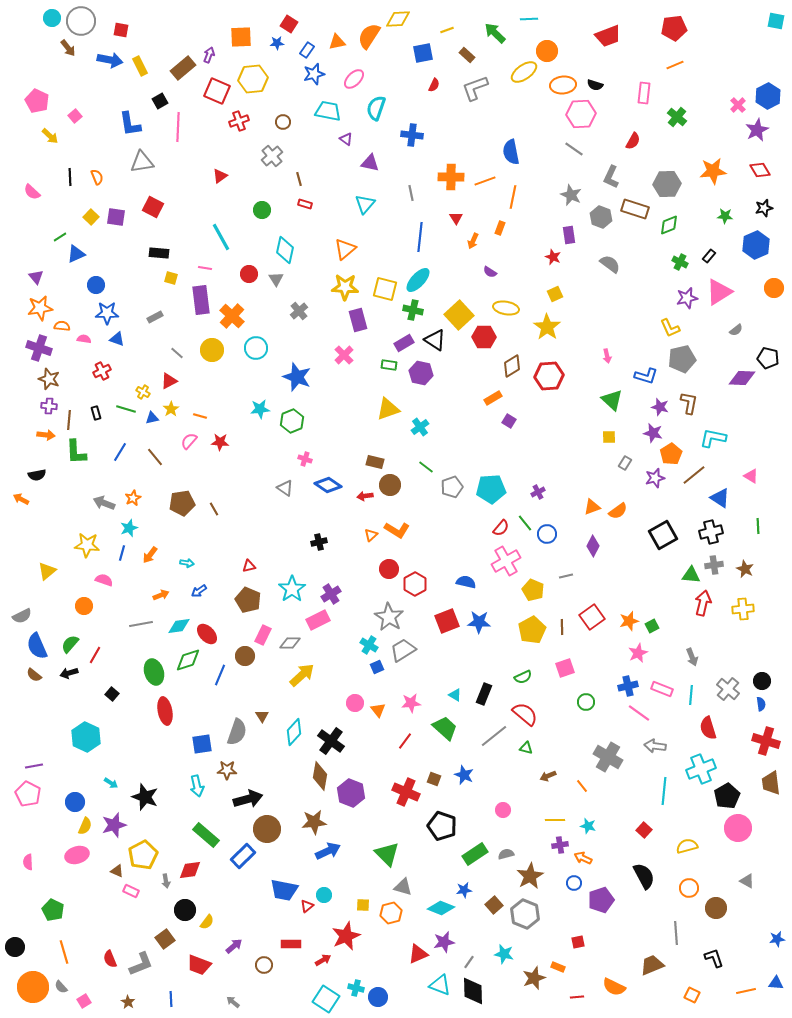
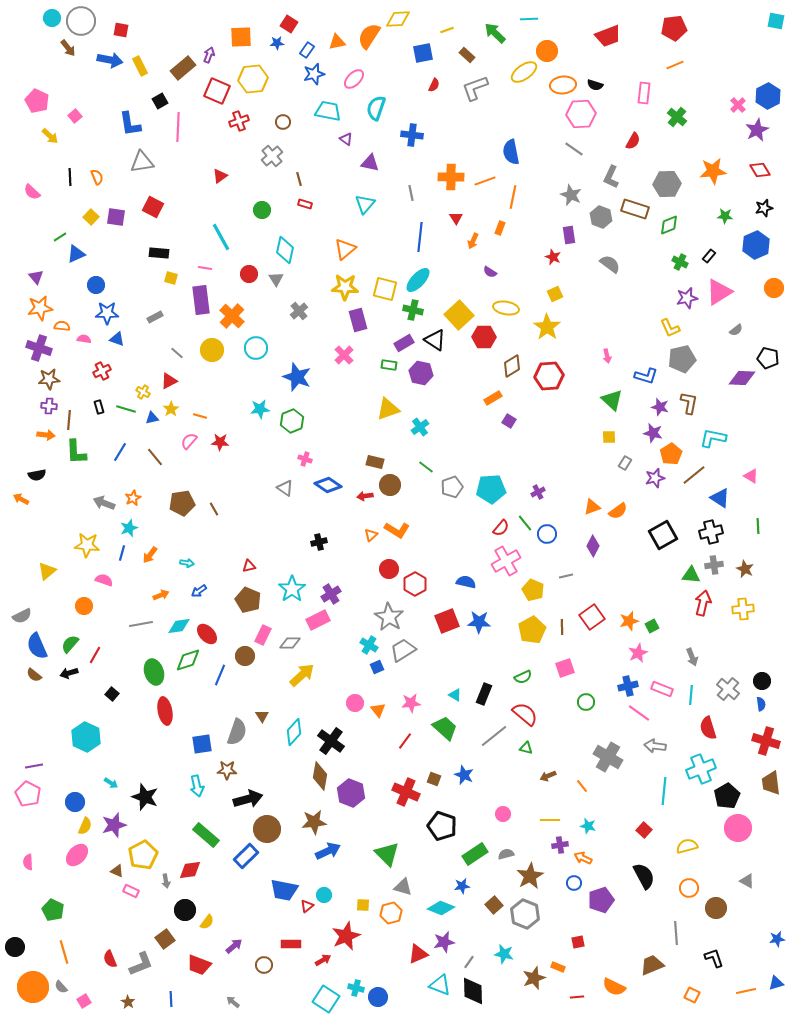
brown star at (49, 379): rotated 25 degrees counterclockwise
black rectangle at (96, 413): moved 3 px right, 6 px up
pink circle at (503, 810): moved 4 px down
yellow line at (555, 820): moved 5 px left
pink ellipse at (77, 855): rotated 30 degrees counterclockwise
blue rectangle at (243, 856): moved 3 px right
blue star at (464, 890): moved 2 px left, 4 px up
blue triangle at (776, 983): rotated 21 degrees counterclockwise
